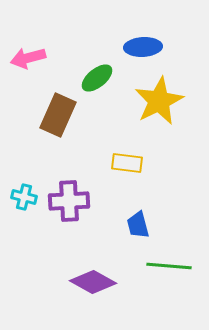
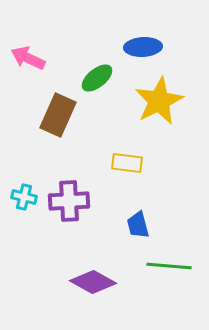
pink arrow: rotated 40 degrees clockwise
